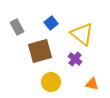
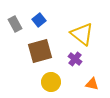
blue square: moved 12 px left, 3 px up
gray rectangle: moved 2 px left, 3 px up
